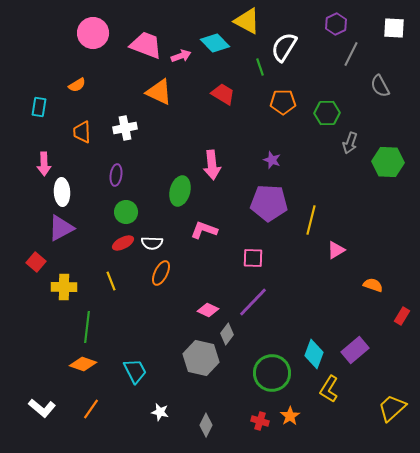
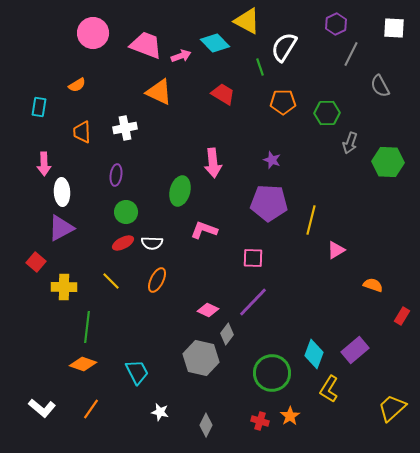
pink arrow at (212, 165): moved 1 px right, 2 px up
orange ellipse at (161, 273): moved 4 px left, 7 px down
yellow line at (111, 281): rotated 24 degrees counterclockwise
cyan trapezoid at (135, 371): moved 2 px right, 1 px down
